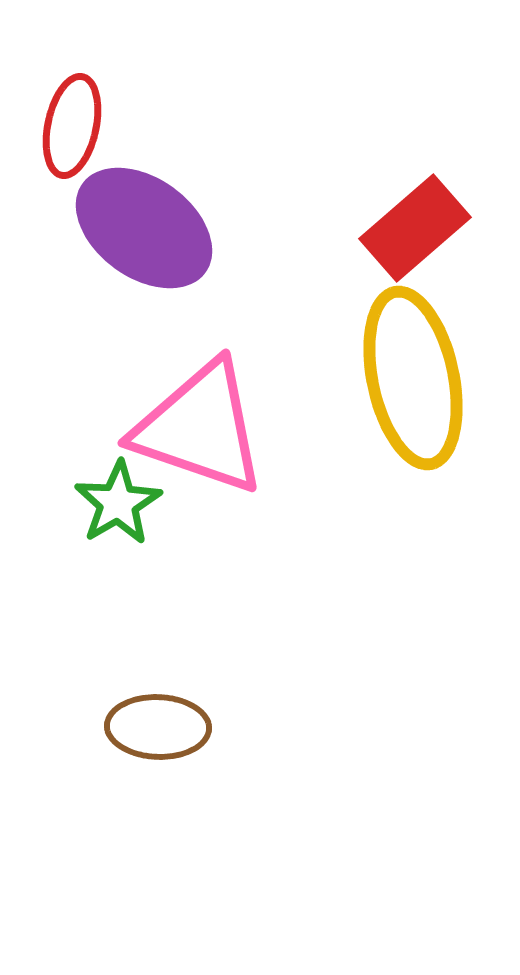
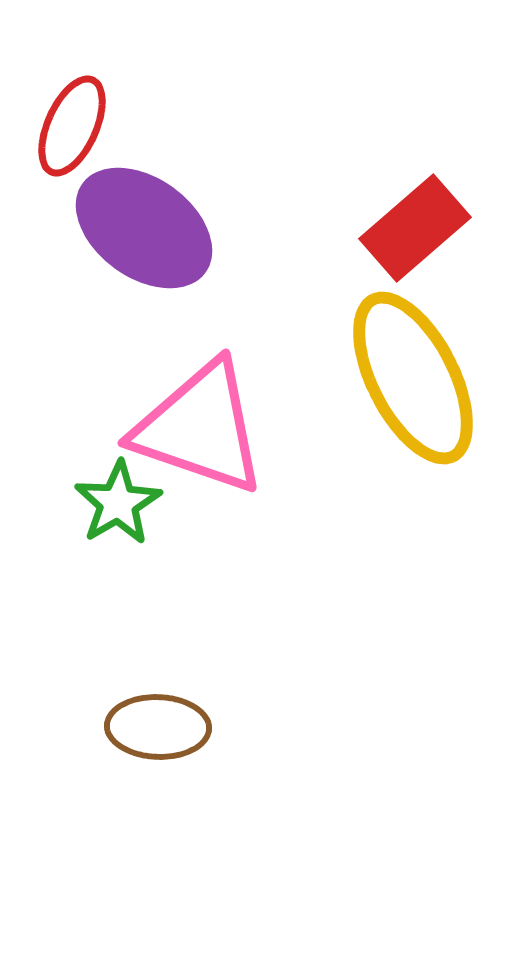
red ellipse: rotated 12 degrees clockwise
yellow ellipse: rotated 15 degrees counterclockwise
